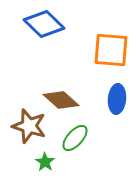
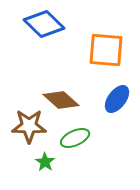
orange square: moved 5 px left
blue ellipse: rotated 32 degrees clockwise
brown star: rotated 16 degrees counterclockwise
green ellipse: rotated 24 degrees clockwise
